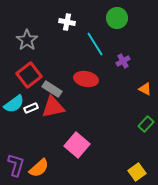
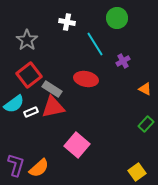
white rectangle: moved 4 px down
